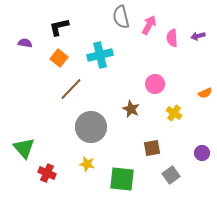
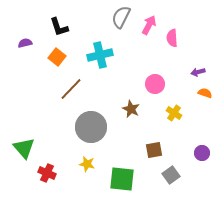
gray semicircle: rotated 40 degrees clockwise
black L-shape: rotated 95 degrees counterclockwise
purple arrow: moved 36 px down
purple semicircle: rotated 24 degrees counterclockwise
orange square: moved 2 px left, 1 px up
orange semicircle: rotated 136 degrees counterclockwise
brown square: moved 2 px right, 2 px down
